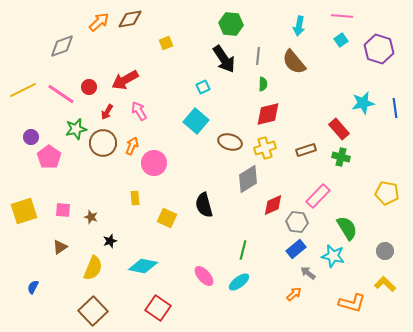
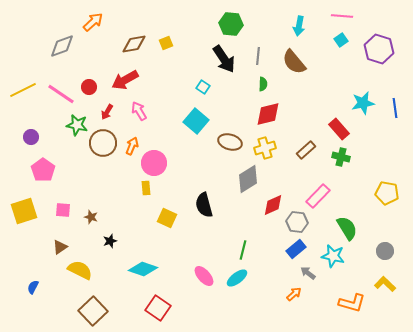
brown diamond at (130, 19): moved 4 px right, 25 px down
orange arrow at (99, 22): moved 6 px left
cyan square at (203, 87): rotated 32 degrees counterclockwise
green star at (76, 129): moved 1 px right, 4 px up; rotated 25 degrees clockwise
brown rectangle at (306, 150): rotated 24 degrees counterclockwise
pink pentagon at (49, 157): moved 6 px left, 13 px down
yellow rectangle at (135, 198): moved 11 px right, 10 px up
cyan diamond at (143, 266): moved 3 px down; rotated 8 degrees clockwise
yellow semicircle at (93, 268): moved 13 px left, 2 px down; rotated 85 degrees counterclockwise
cyan ellipse at (239, 282): moved 2 px left, 4 px up
